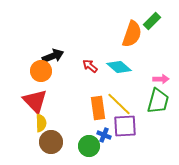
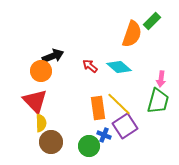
pink arrow: rotated 98 degrees clockwise
purple square: rotated 30 degrees counterclockwise
